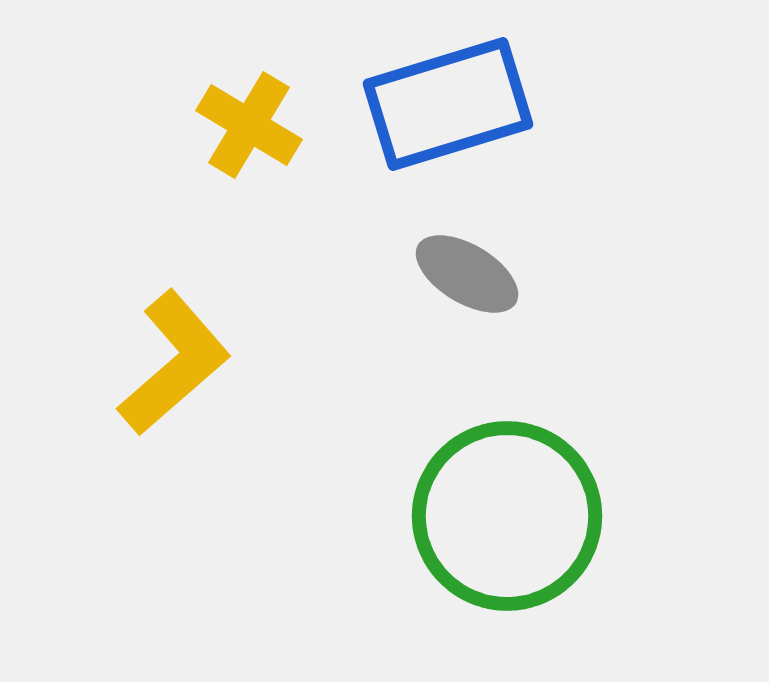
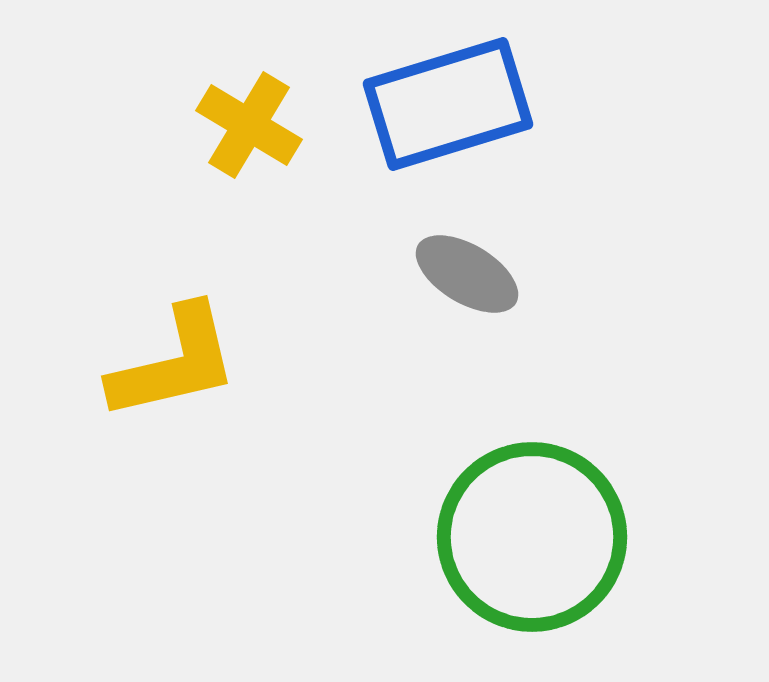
yellow L-shape: rotated 28 degrees clockwise
green circle: moved 25 px right, 21 px down
